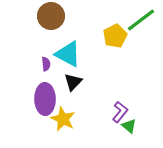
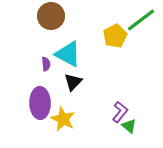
purple ellipse: moved 5 px left, 4 px down
